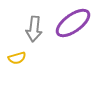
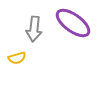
purple ellipse: rotated 72 degrees clockwise
